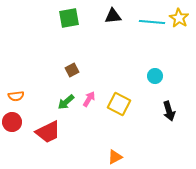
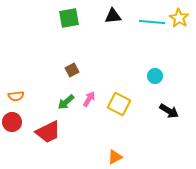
black arrow: rotated 42 degrees counterclockwise
